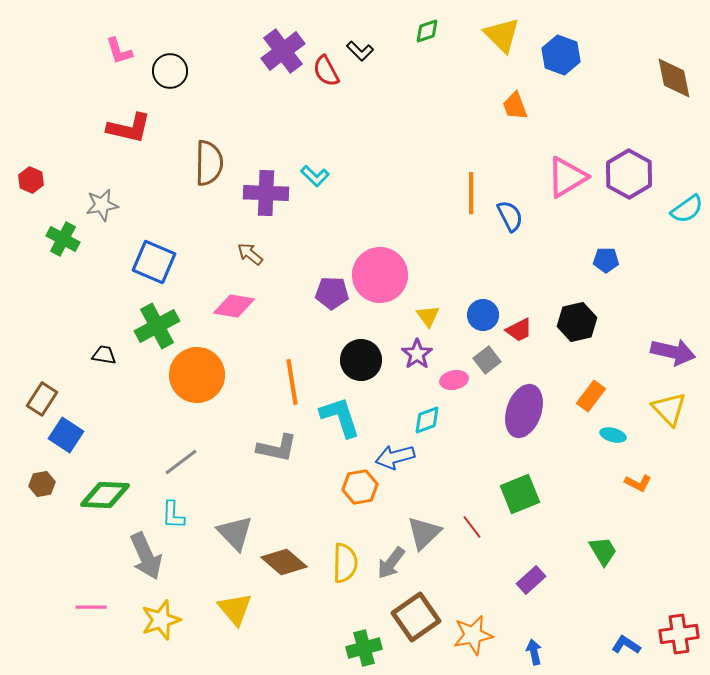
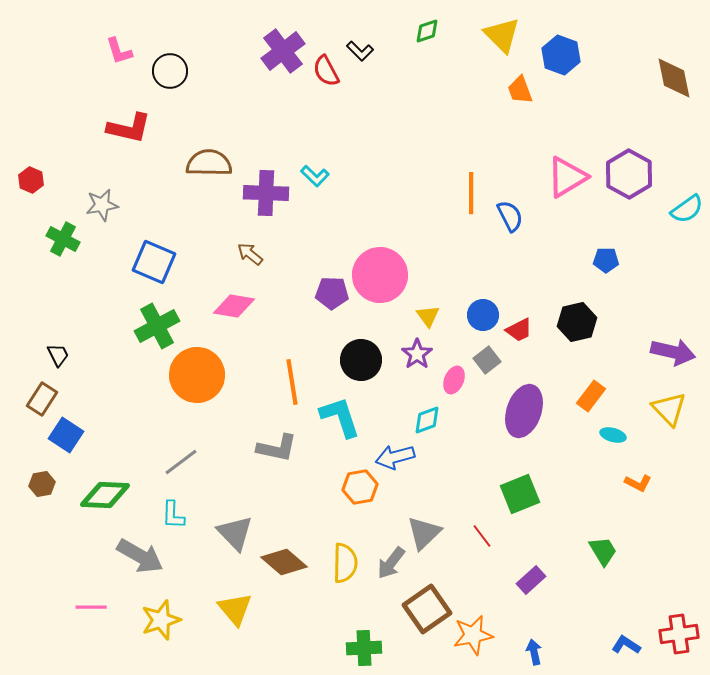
orange trapezoid at (515, 106): moved 5 px right, 16 px up
brown semicircle at (209, 163): rotated 90 degrees counterclockwise
black trapezoid at (104, 355): moved 46 px left; rotated 55 degrees clockwise
pink ellipse at (454, 380): rotated 56 degrees counterclockwise
red line at (472, 527): moved 10 px right, 9 px down
gray arrow at (146, 556): moved 6 px left; rotated 36 degrees counterclockwise
brown square at (416, 617): moved 11 px right, 8 px up
green cross at (364, 648): rotated 12 degrees clockwise
